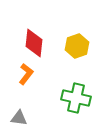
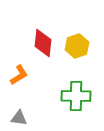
red diamond: moved 9 px right
orange L-shape: moved 7 px left, 1 px down; rotated 20 degrees clockwise
green cross: moved 2 px up; rotated 12 degrees counterclockwise
